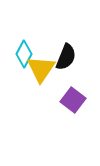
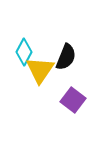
cyan diamond: moved 2 px up
yellow triangle: moved 1 px left, 1 px down
